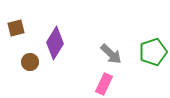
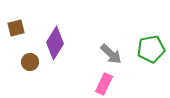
green pentagon: moved 2 px left, 3 px up; rotated 8 degrees clockwise
